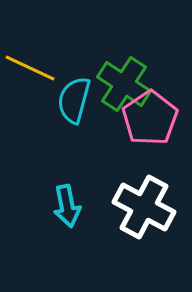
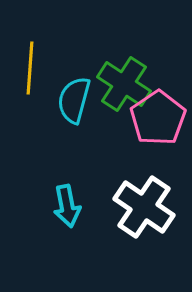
yellow line: rotated 69 degrees clockwise
pink pentagon: moved 8 px right
white cross: rotated 6 degrees clockwise
